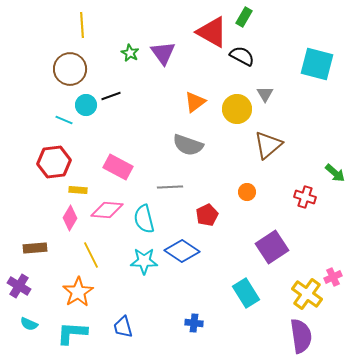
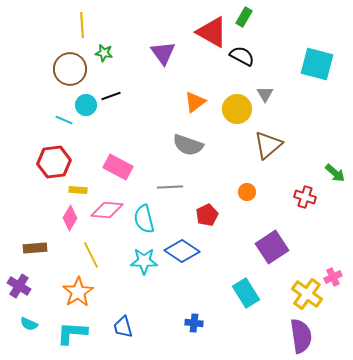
green star at (130, 53): moved 26 px left; rotated 18 degrees counterclockwise
